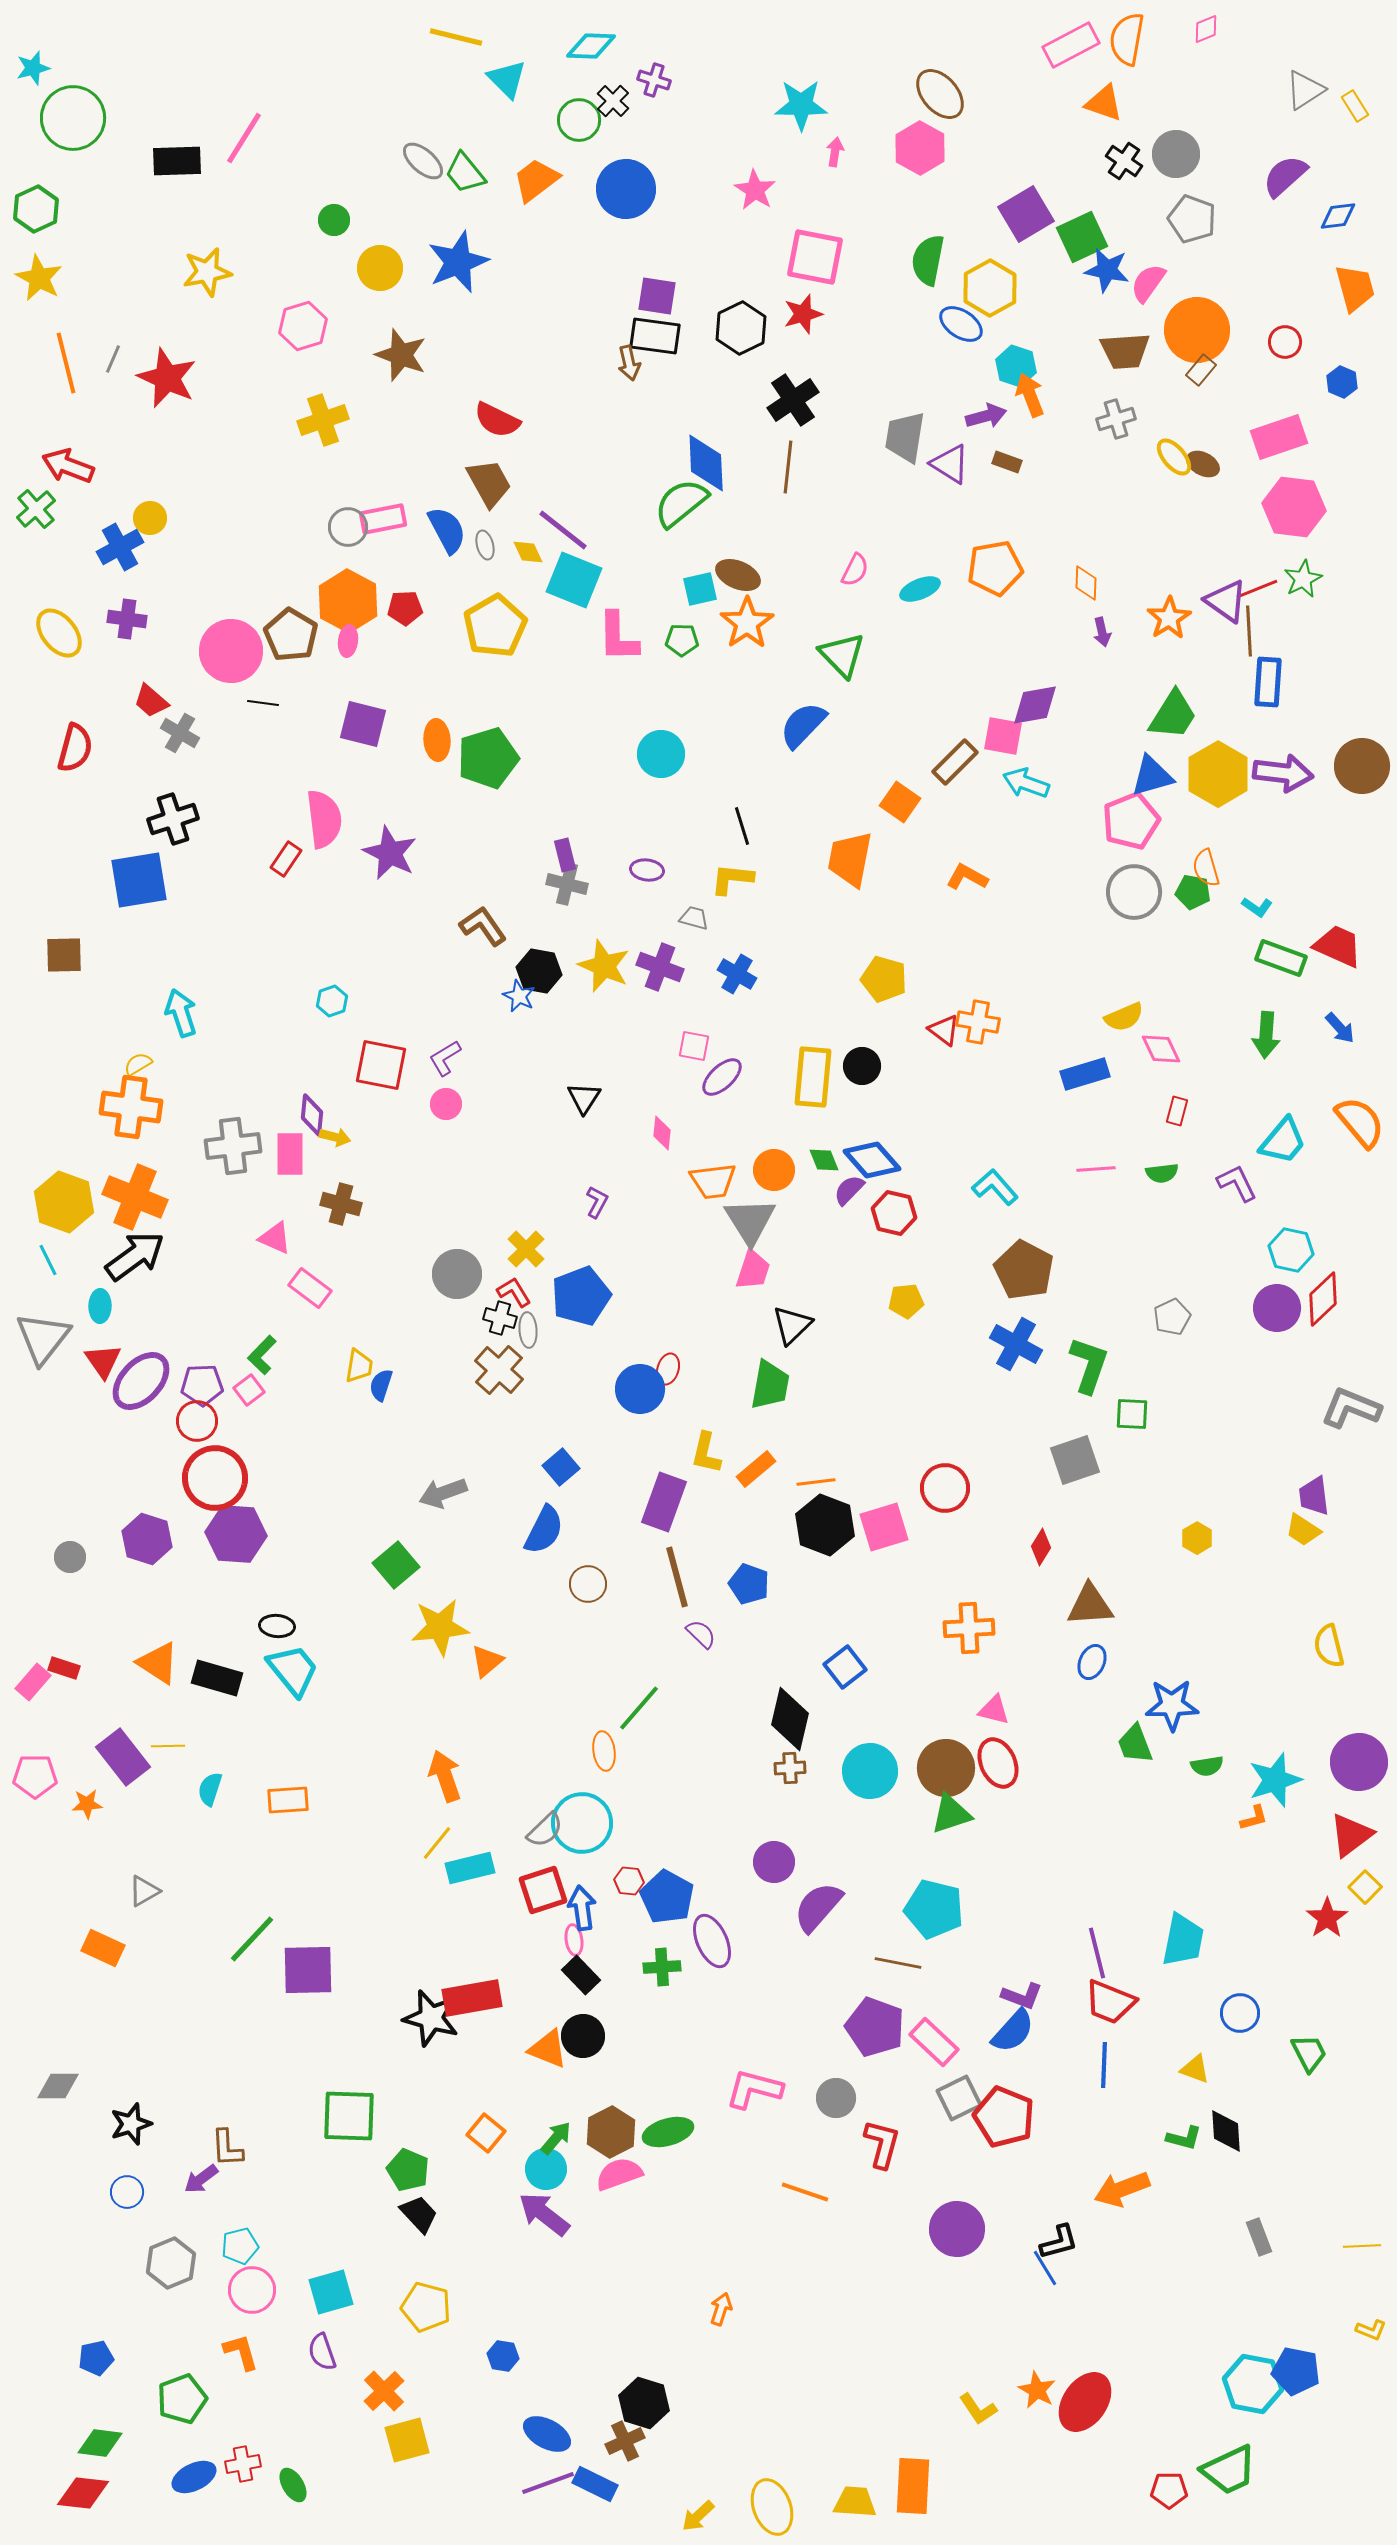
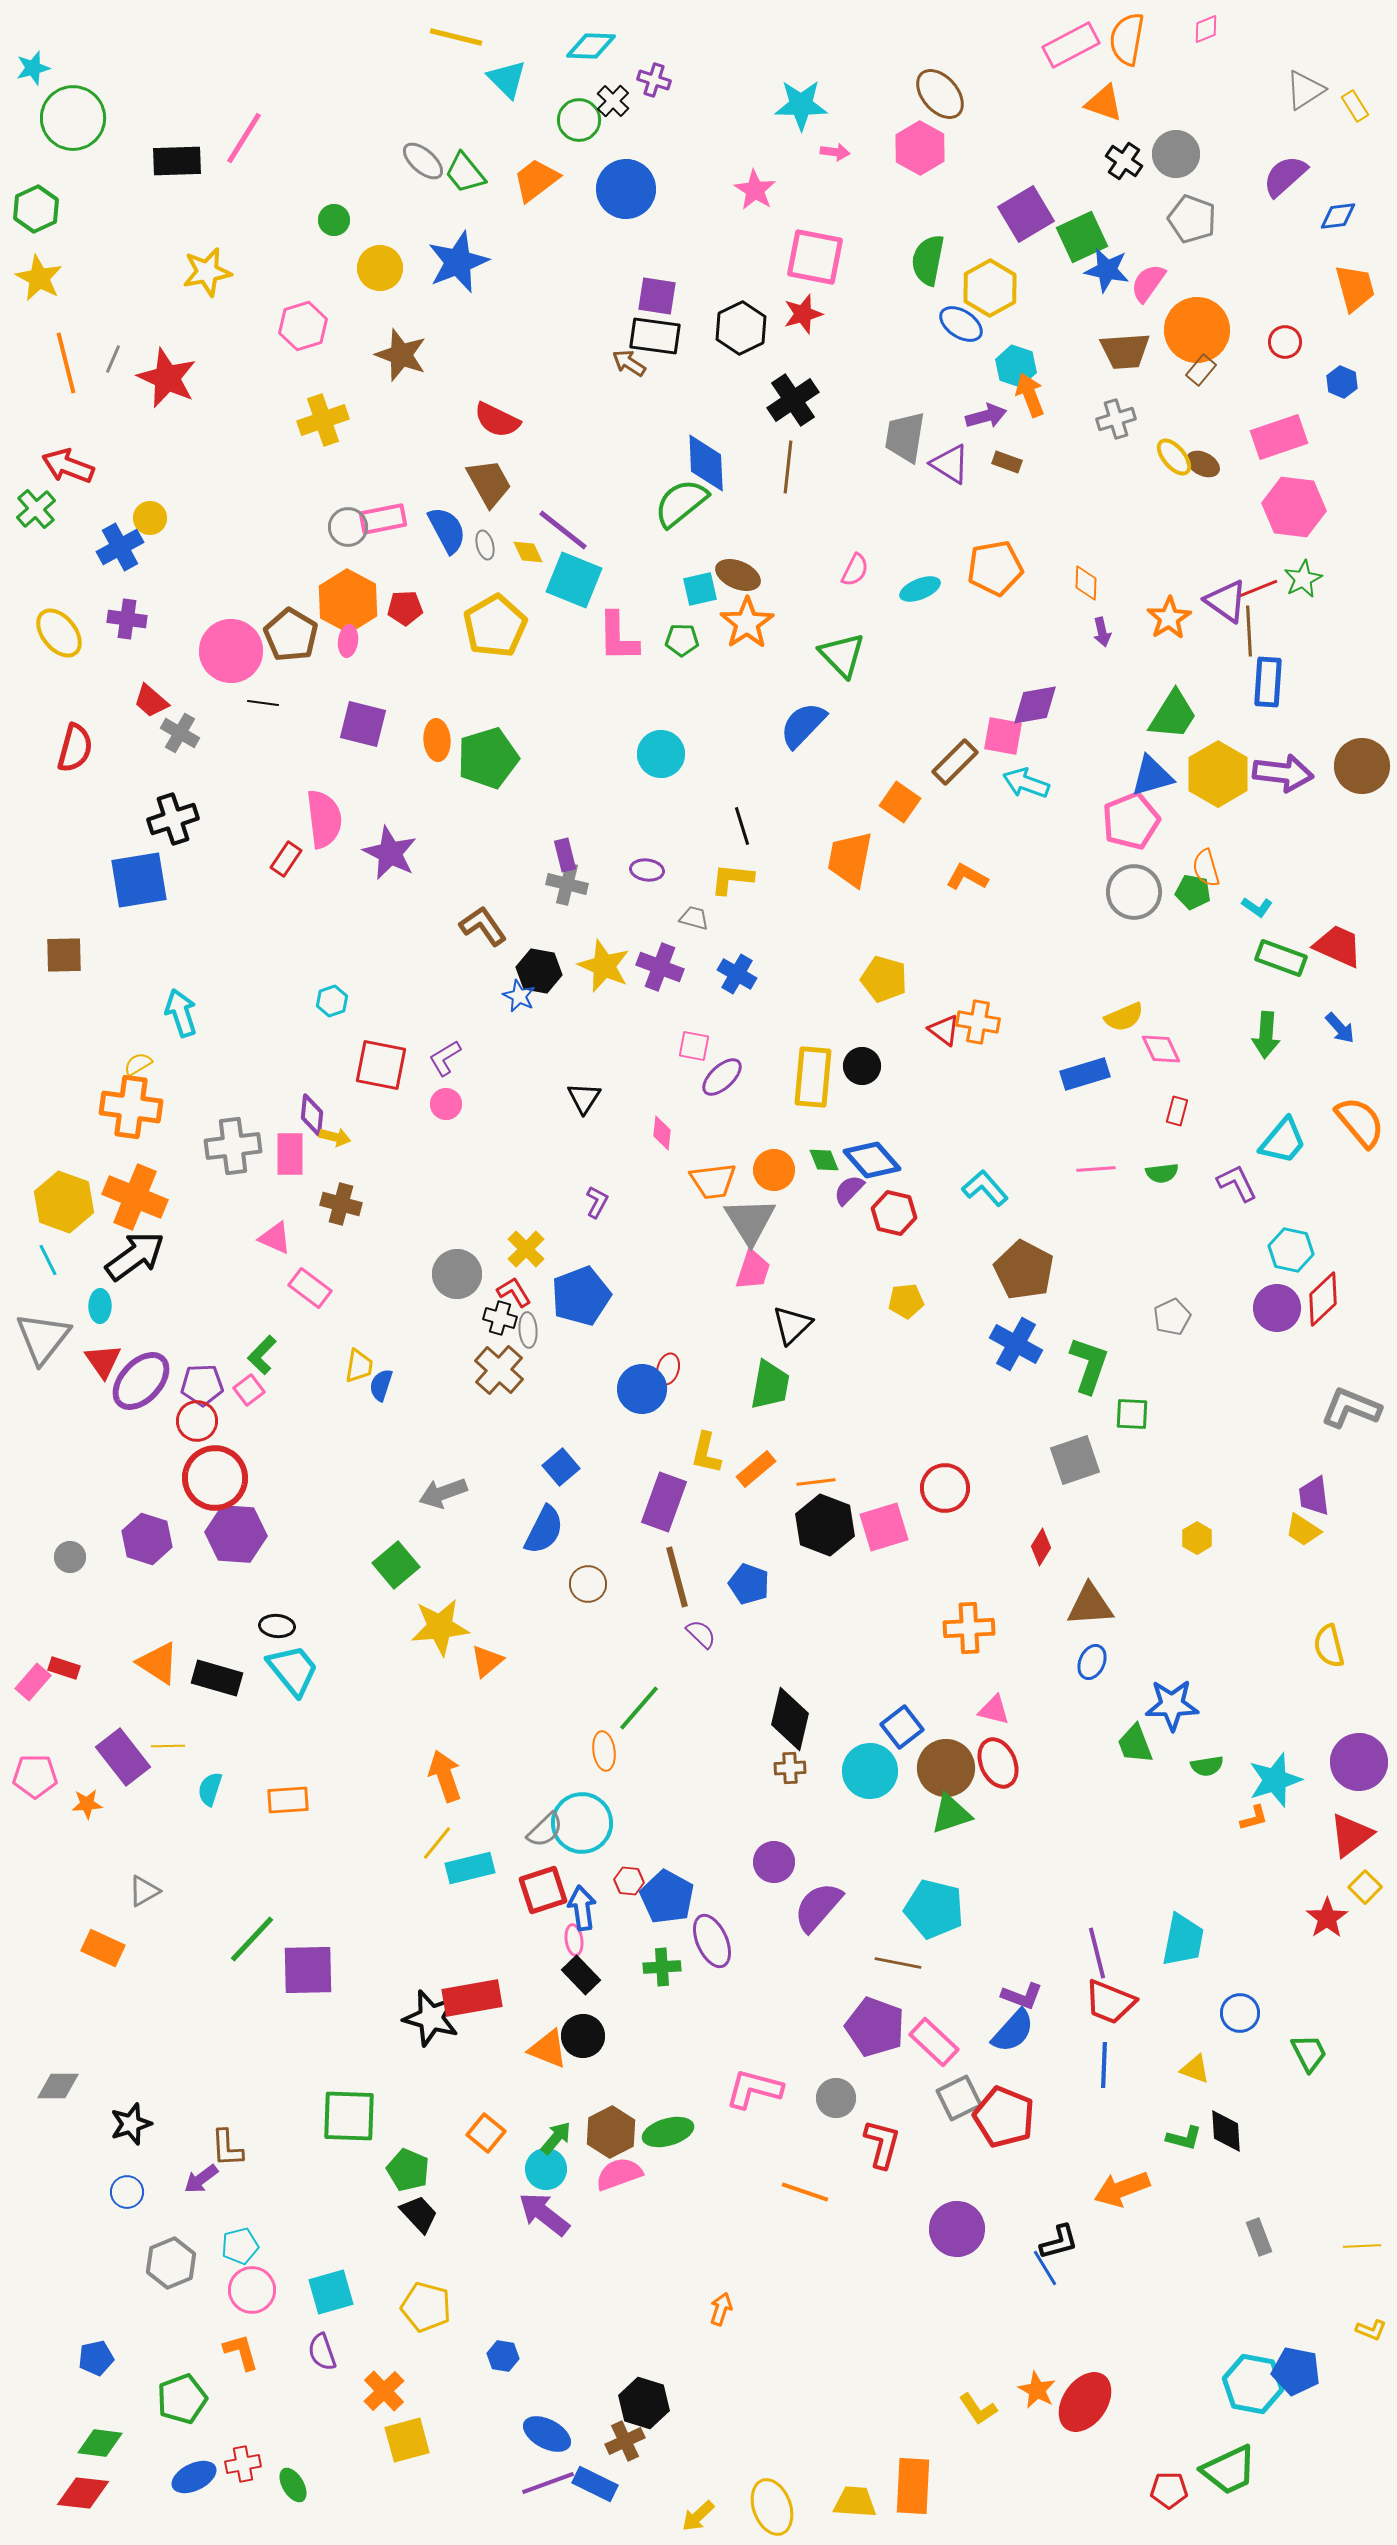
pink arrow at (835, 152): rotated 88 degrees clockwise
brown arrow at (629, 363): rotated 136 degrees clockwise
cyan L-shape at (995, 1187): moved 10 px left, 1 px down
blue circle at (640, 1389): moved 2 px right
blue square at (845, 1667): moved 57 px right, 60 px down
